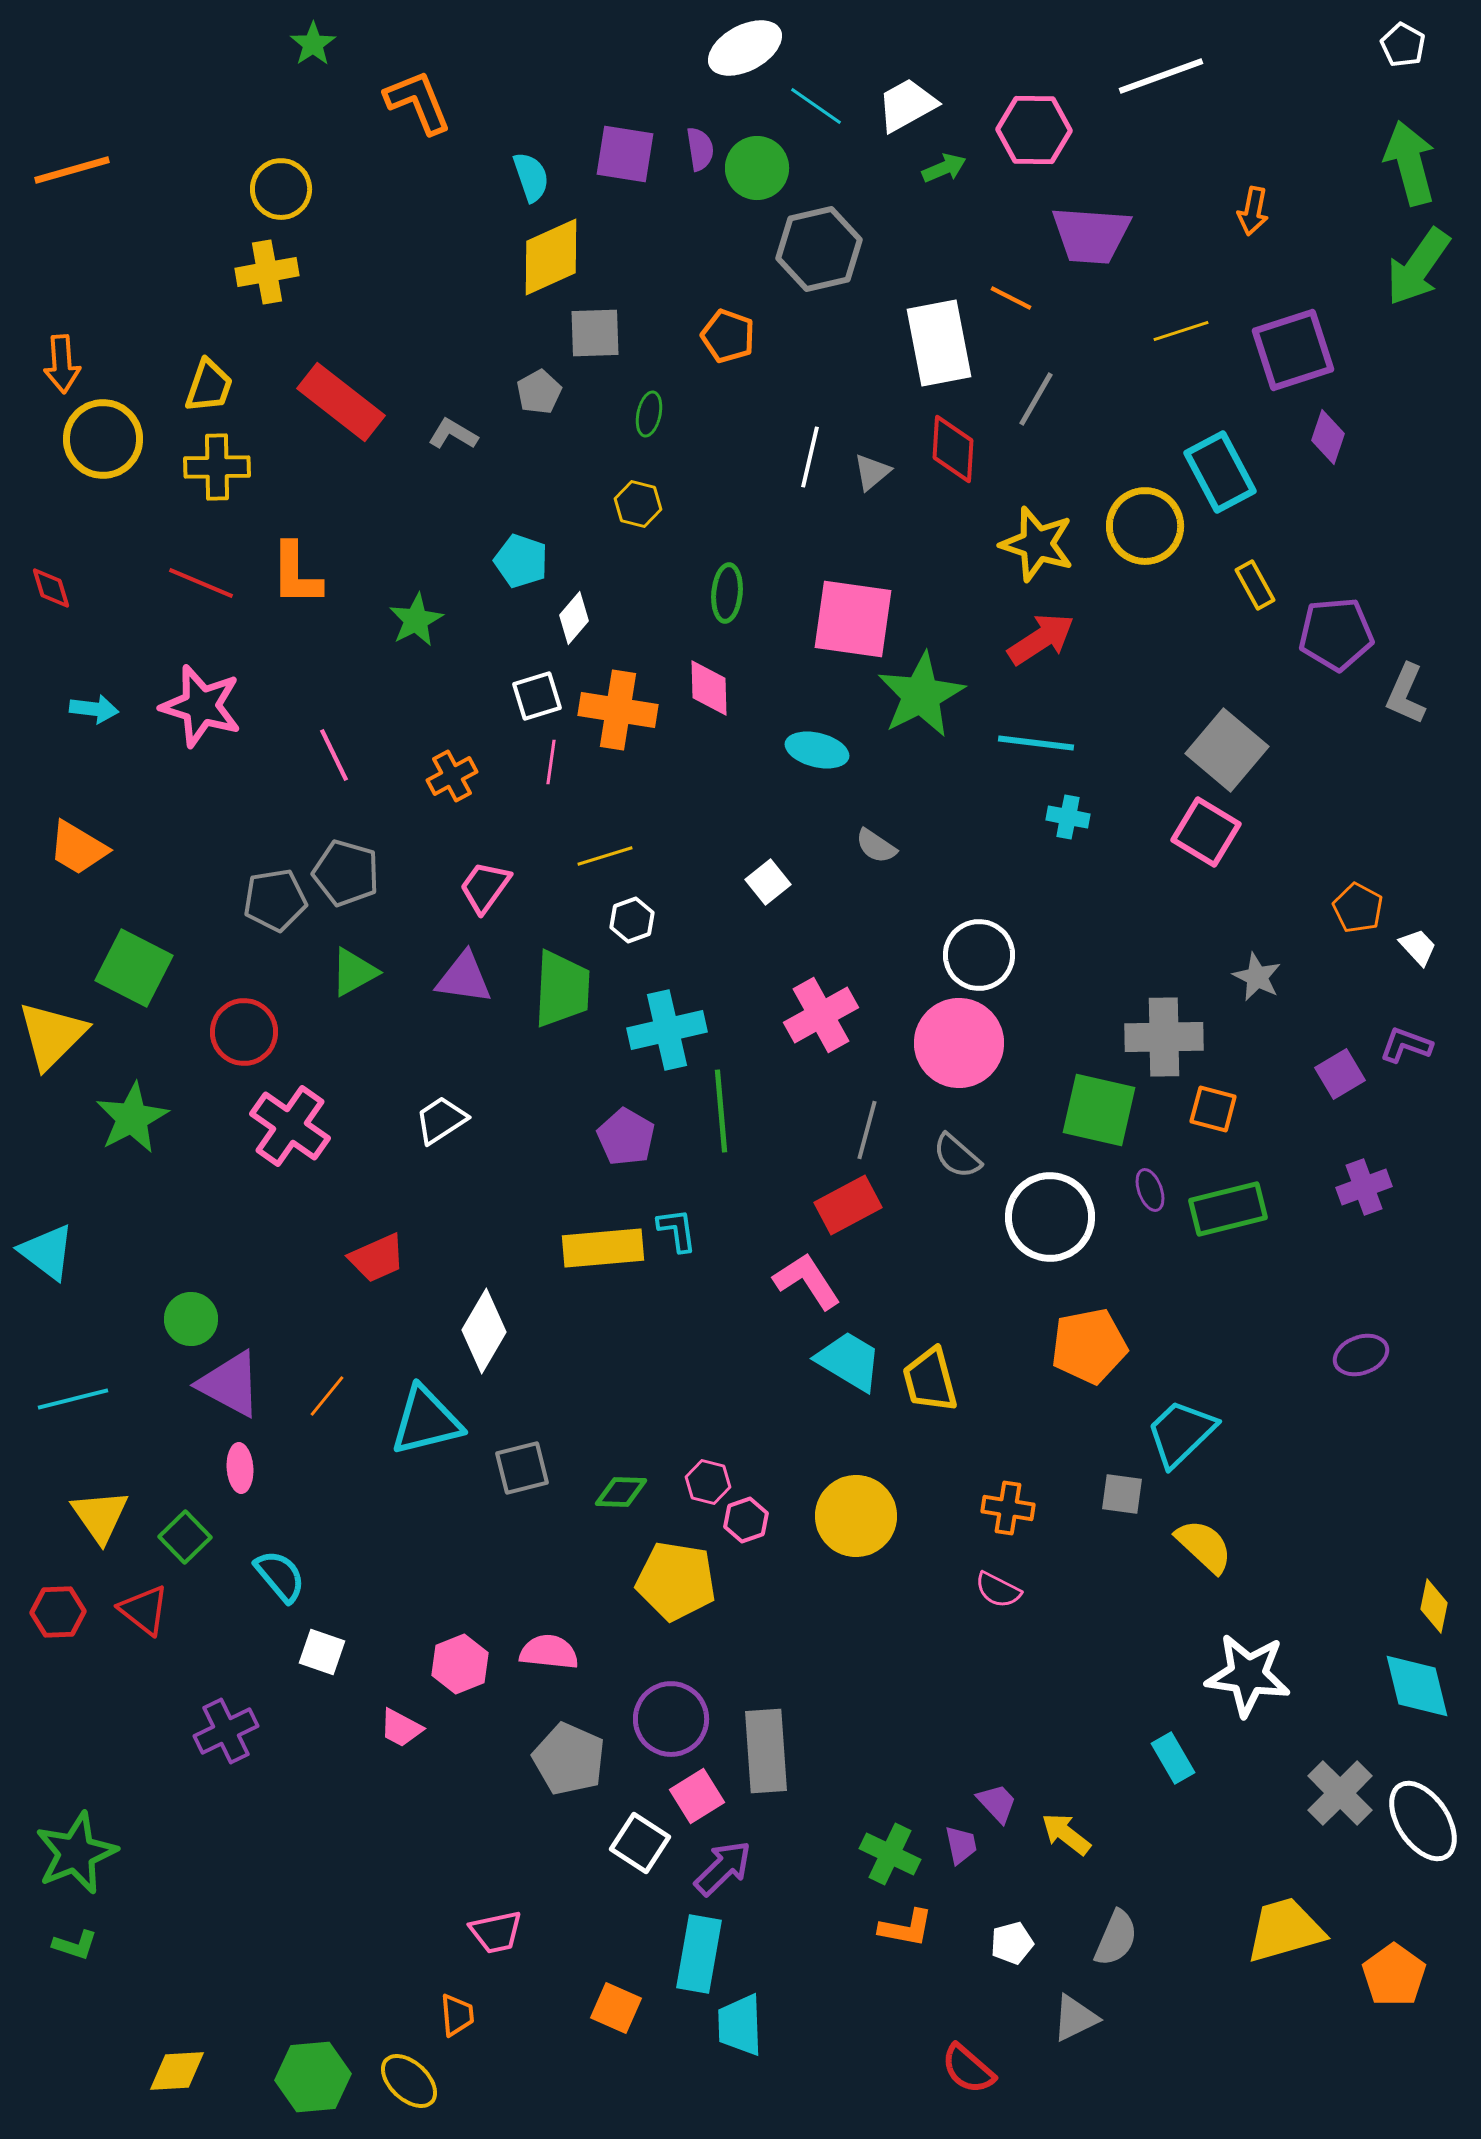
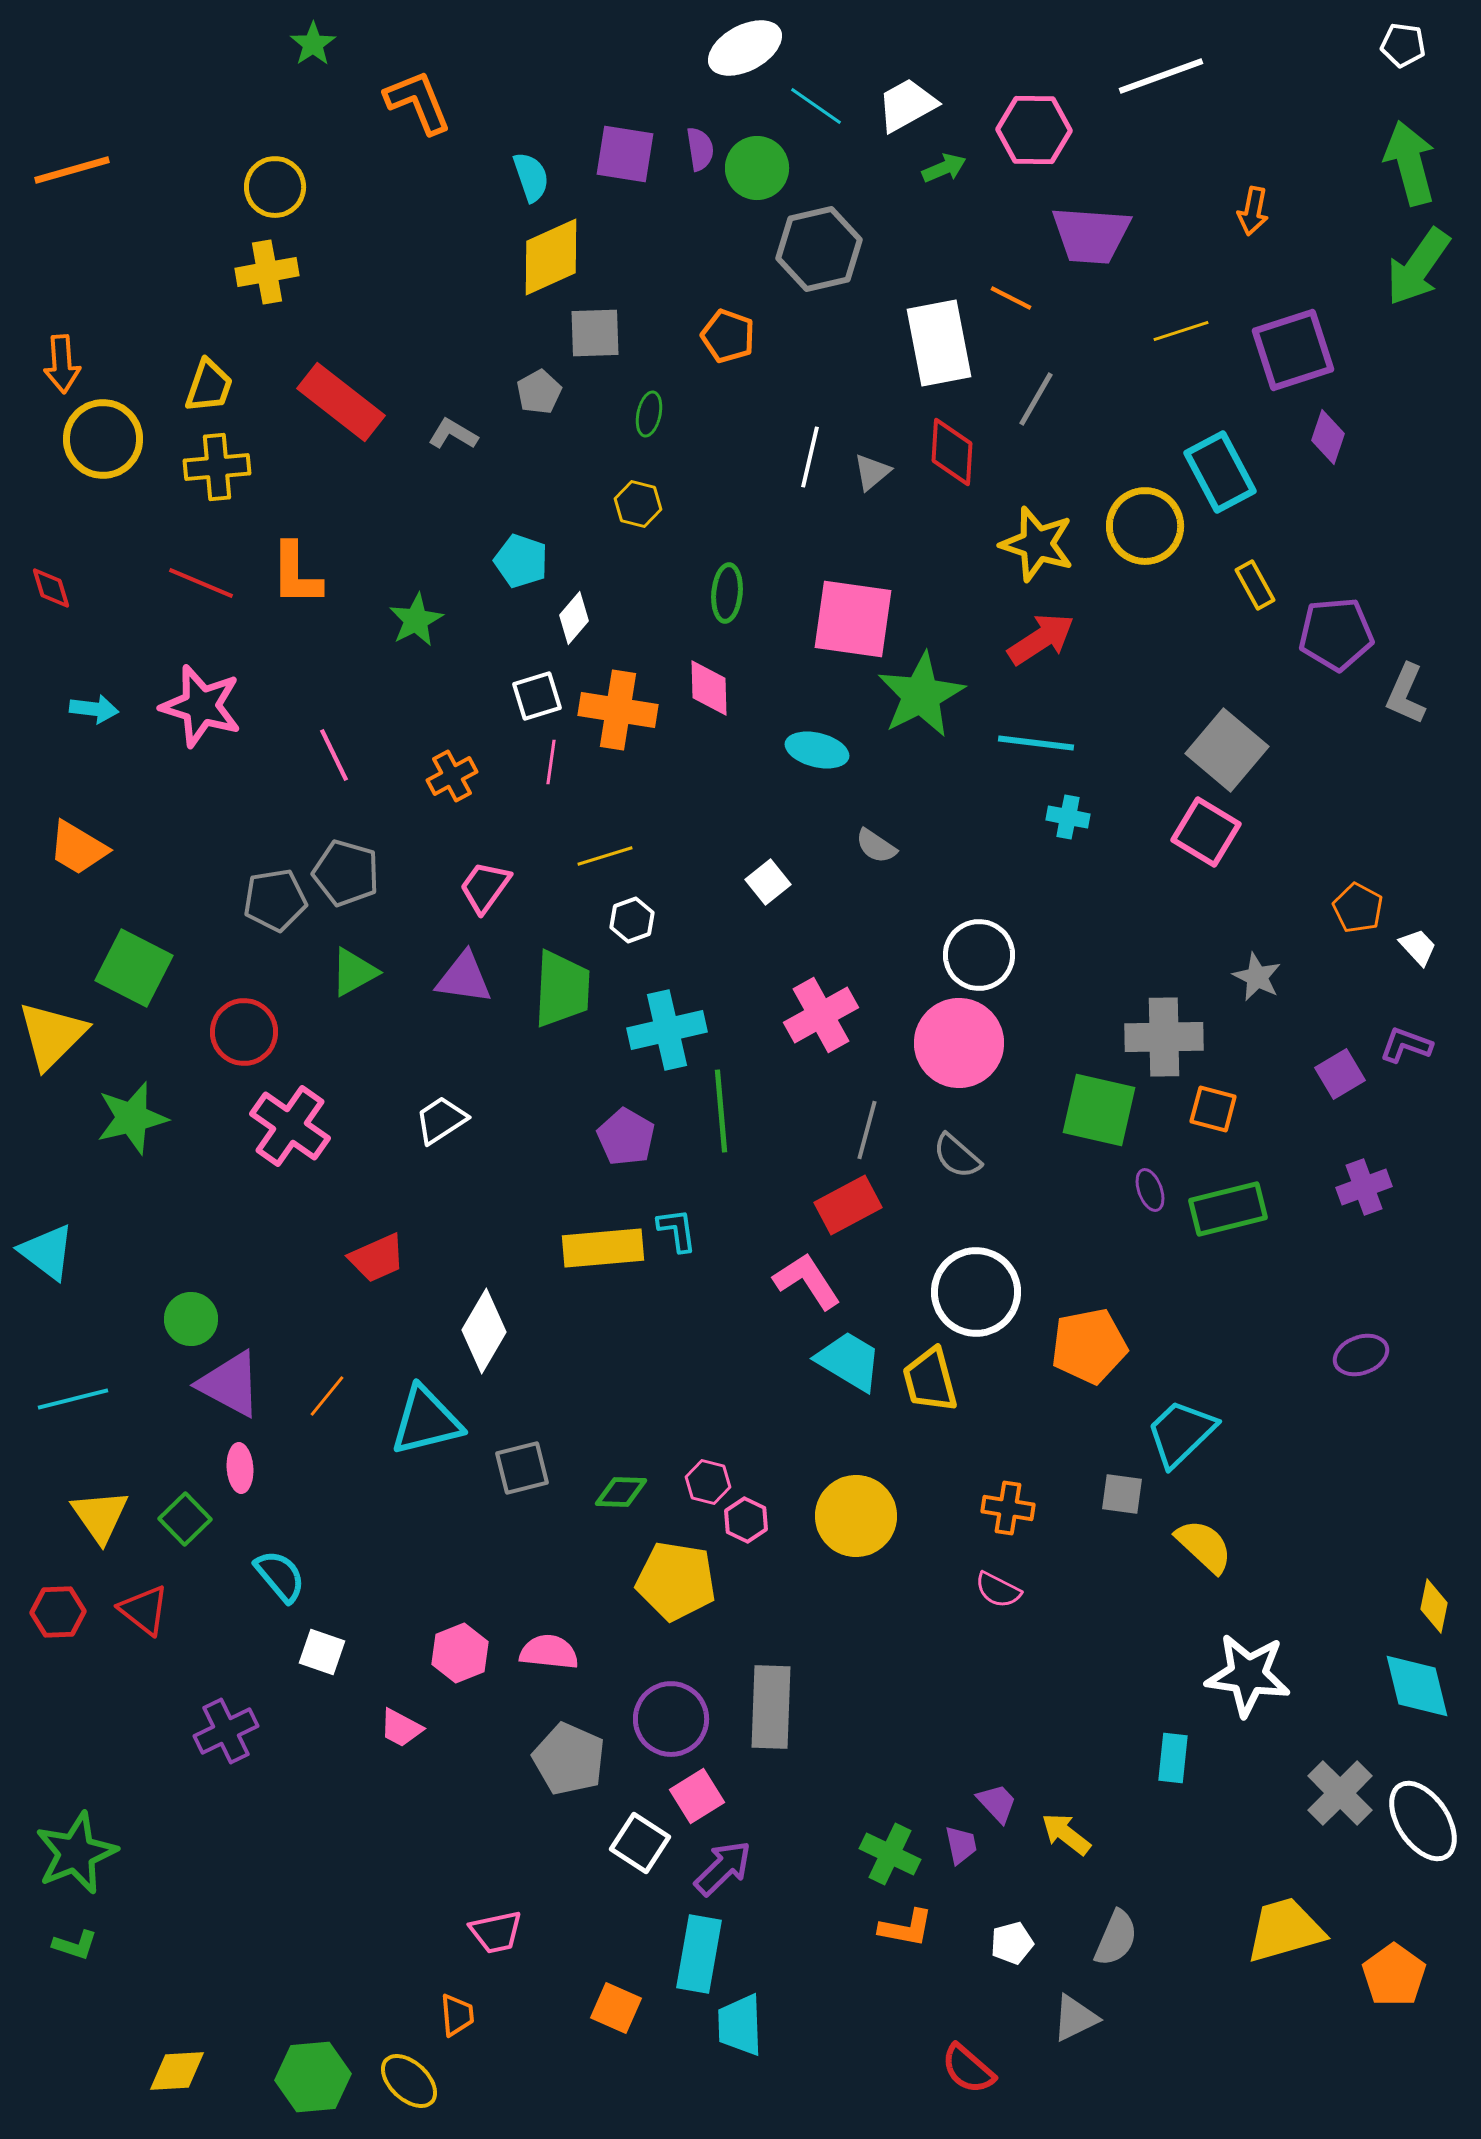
white pentagon at (1403, 45): rotated 21 degrees counterclockwise
yellow circle at (281, 189): moved 6 px left, 2 px up
red diamond at (953, 449): moved 1 px left, 3 px down
yellow cross at (217, 467): rotated 4 degrees counterclockwise
green star at (132, 1118): rotated 14 degrees clockwise
white circle at (1050, 1217): moved 74 px left, 75 px down
pink hexagon at (746, 1520): rotated 15 degrees counterclockwise
green square at (185, 1537): moved 18 px up
pink hexagon at (460, 1664): moved 11 px up
gray rectangle at (766, 1751): moved 5 px right, 44 px up; rotated 6 degrees clockwise
cyan rectangle at (1173, 1758): rotated 36 degrees clockwise
